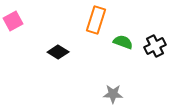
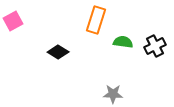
green semicircle: rotated 12 degrees counterclockwise
